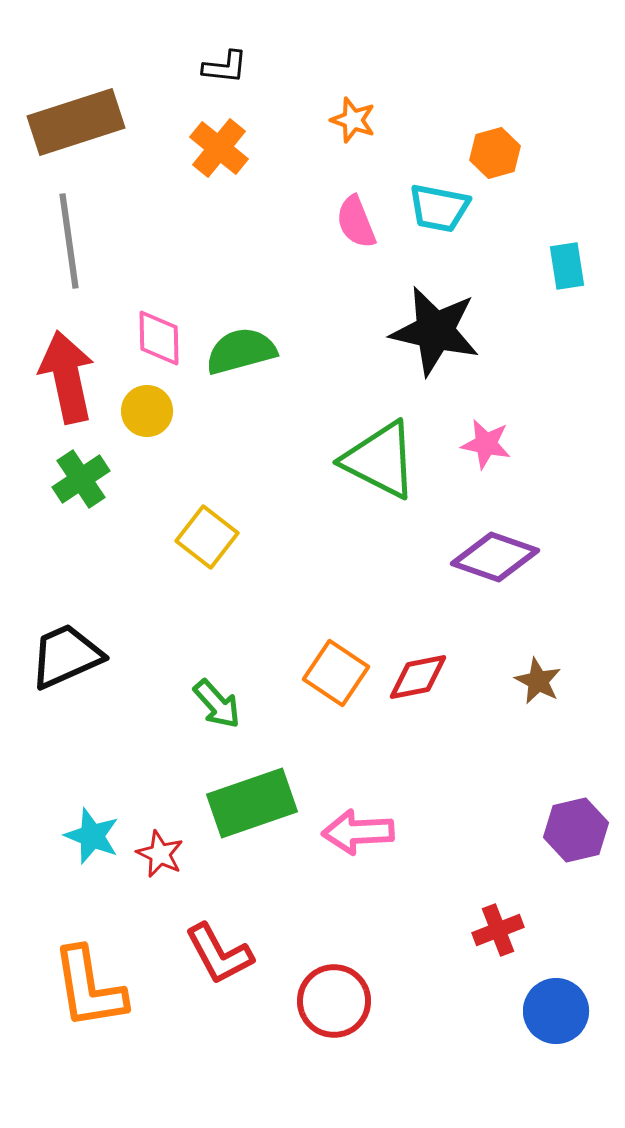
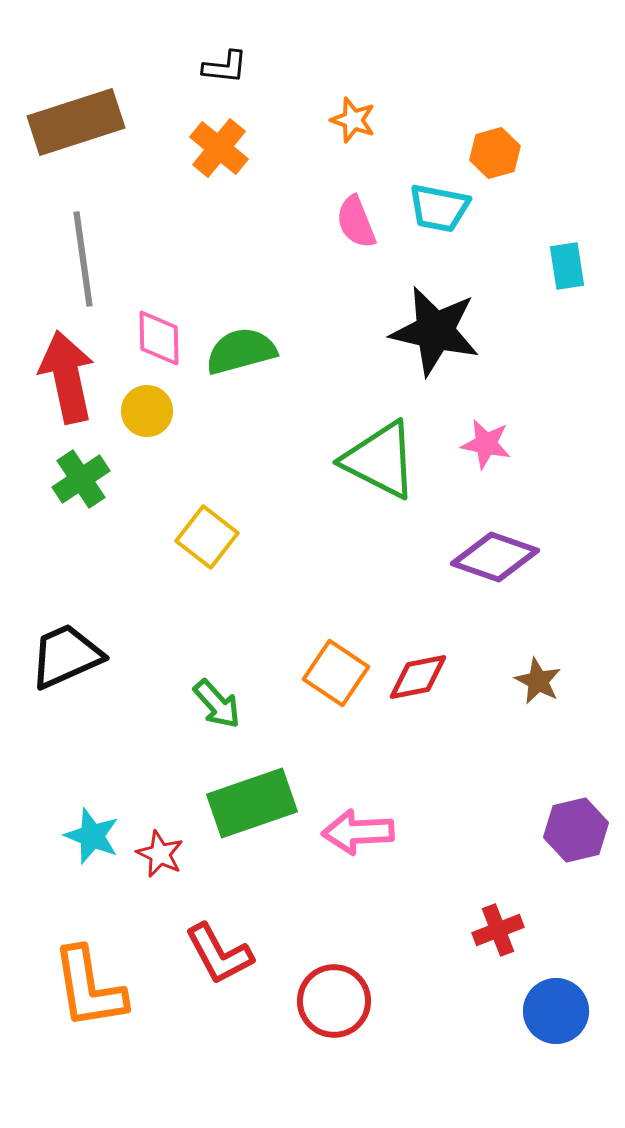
gray line: moved 14 px right, 18 px down
